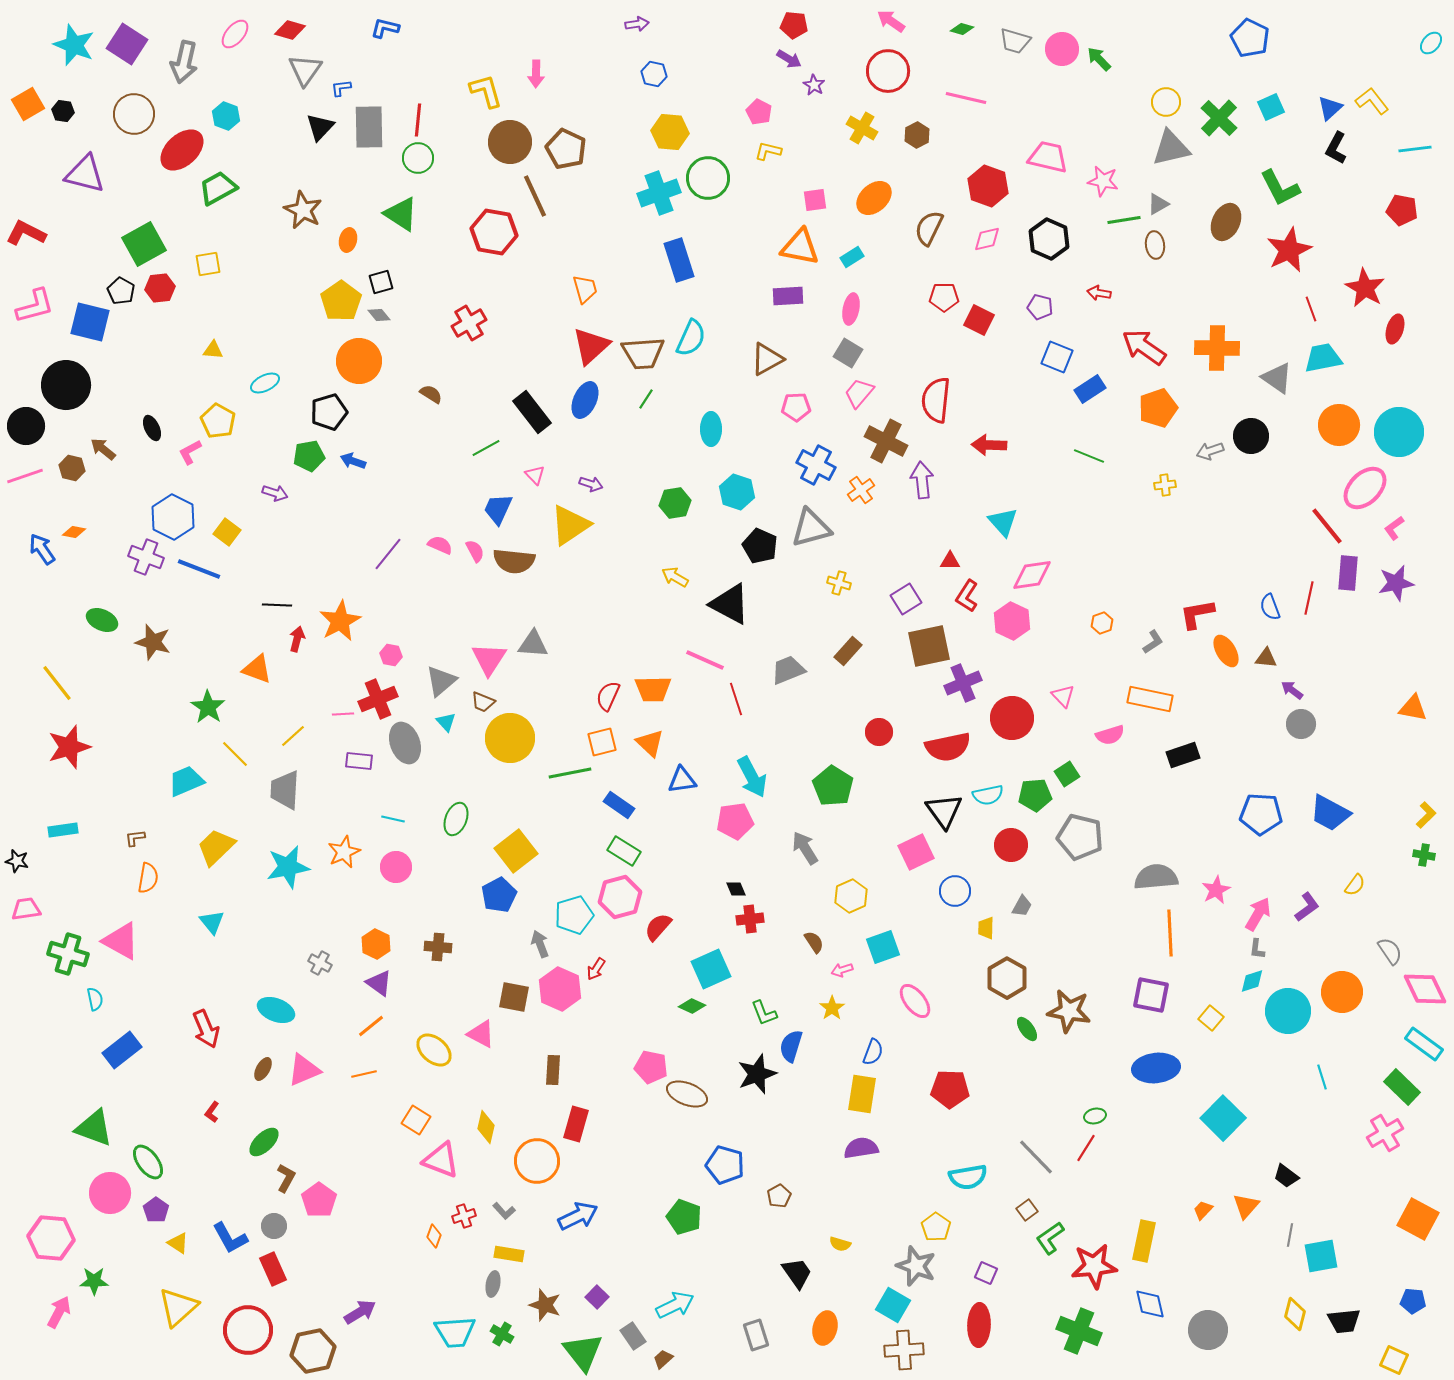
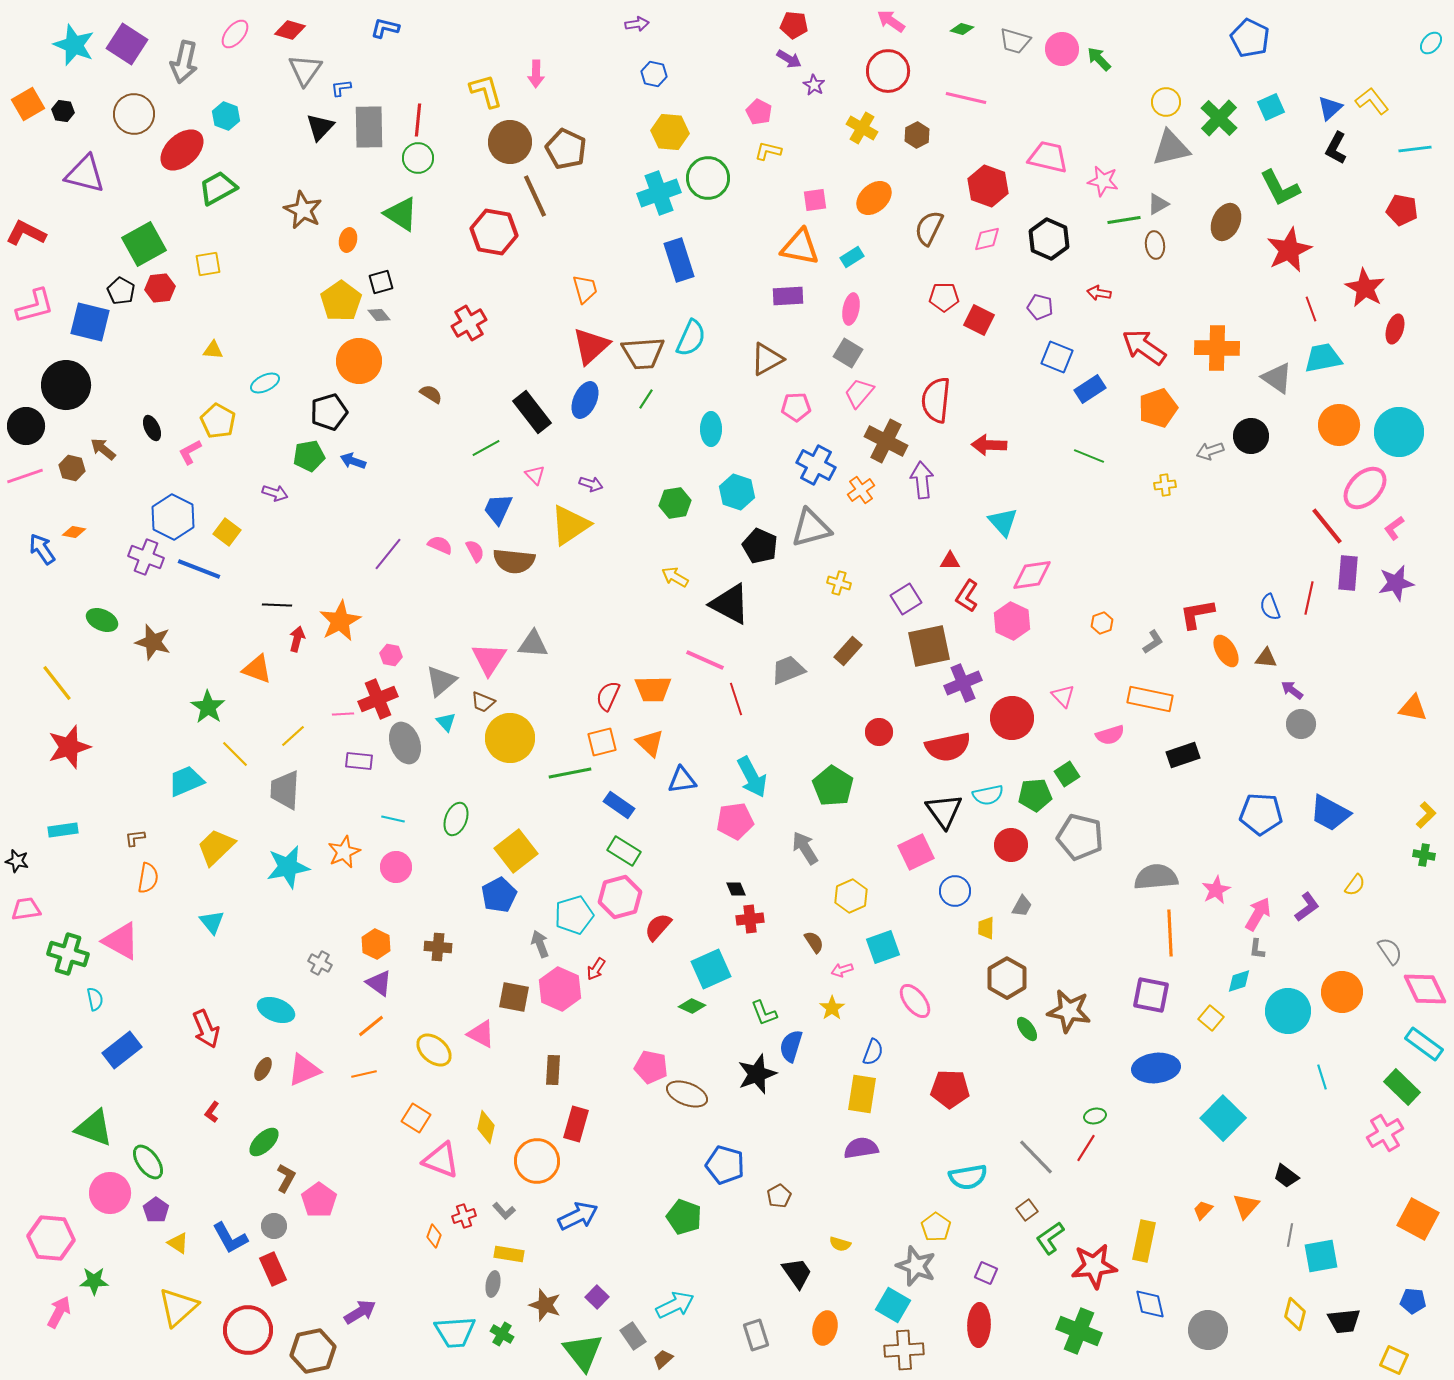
cyan diamond at (1252, 981): moved 13 px left
orange square at (416, 1120): moved 2 px up
